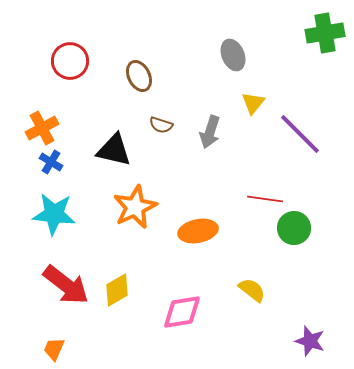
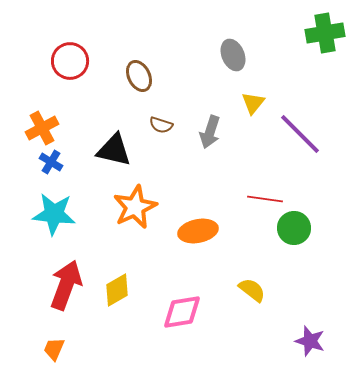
red arrow: rotated 108 degrees counterclockwise
